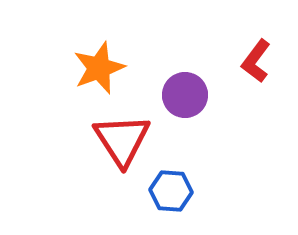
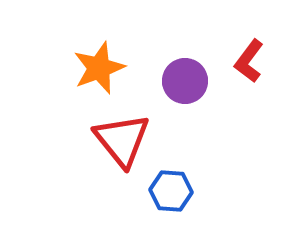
red L-shape: moved 7 px left
purple circle: moved 14 px up
red triangle: rotated 6 degrees counterclockwise
